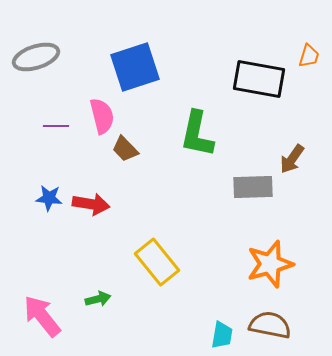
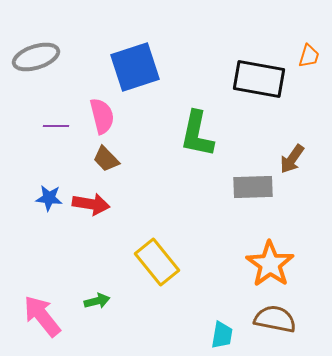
brown trapezoid: moved 19 px left, 10 px down
orange star: rotated 21 degrees counterclockwise
green arrow: moved 1 px left, 2 px down
brown semicircle: moved 5 px right, 6 px up
